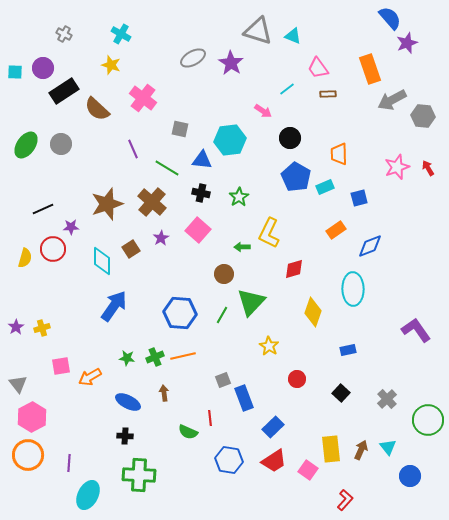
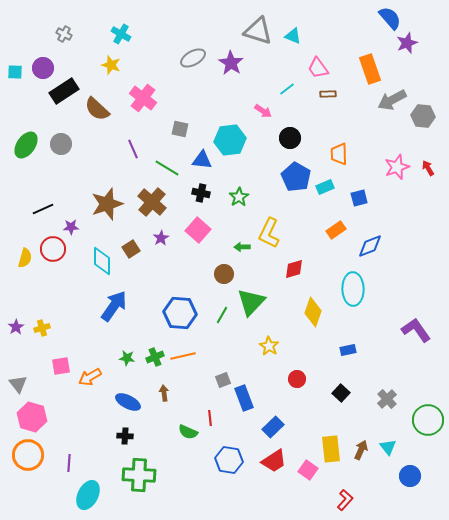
pink hexagon at (32, 417): rotated 16 degrees counterclockwise
